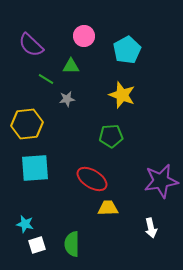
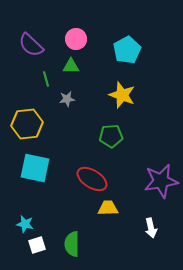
pink circle: moved 8 px left, 3 px down
green line: rotated 42 degrees clockwise
cyan square: rotated 16 degrees clockwise
